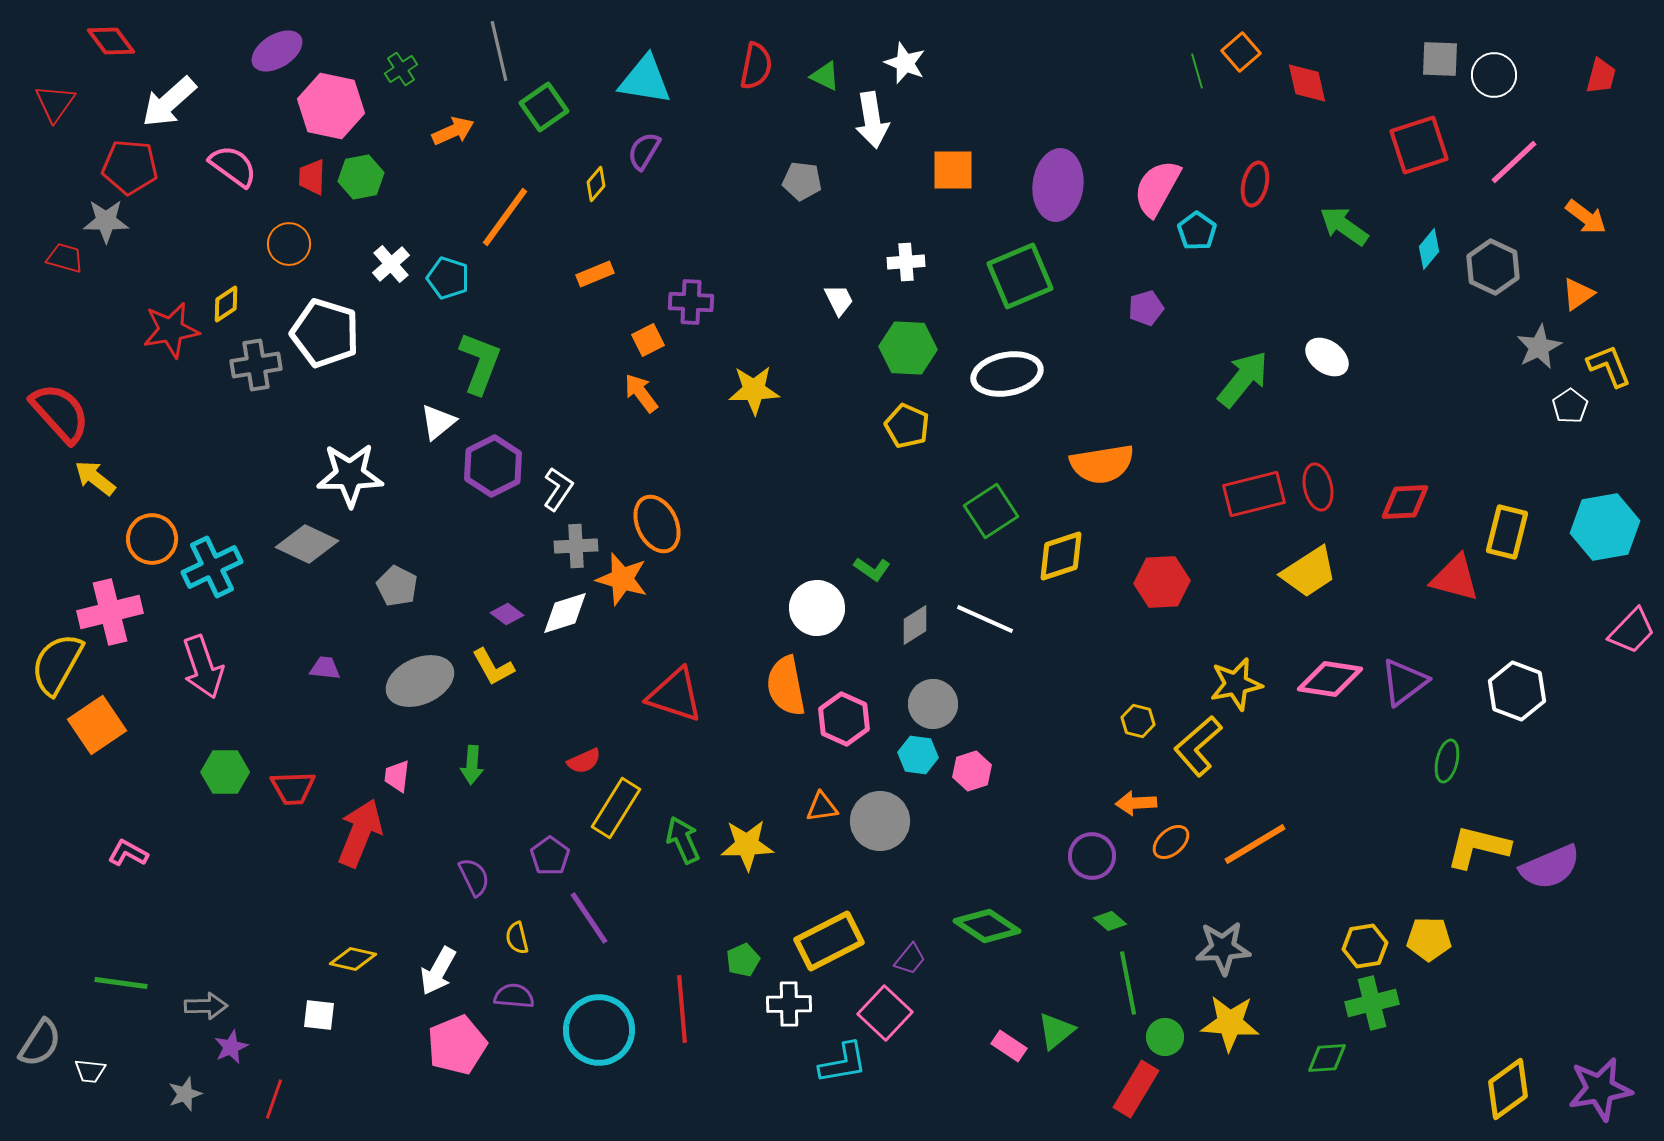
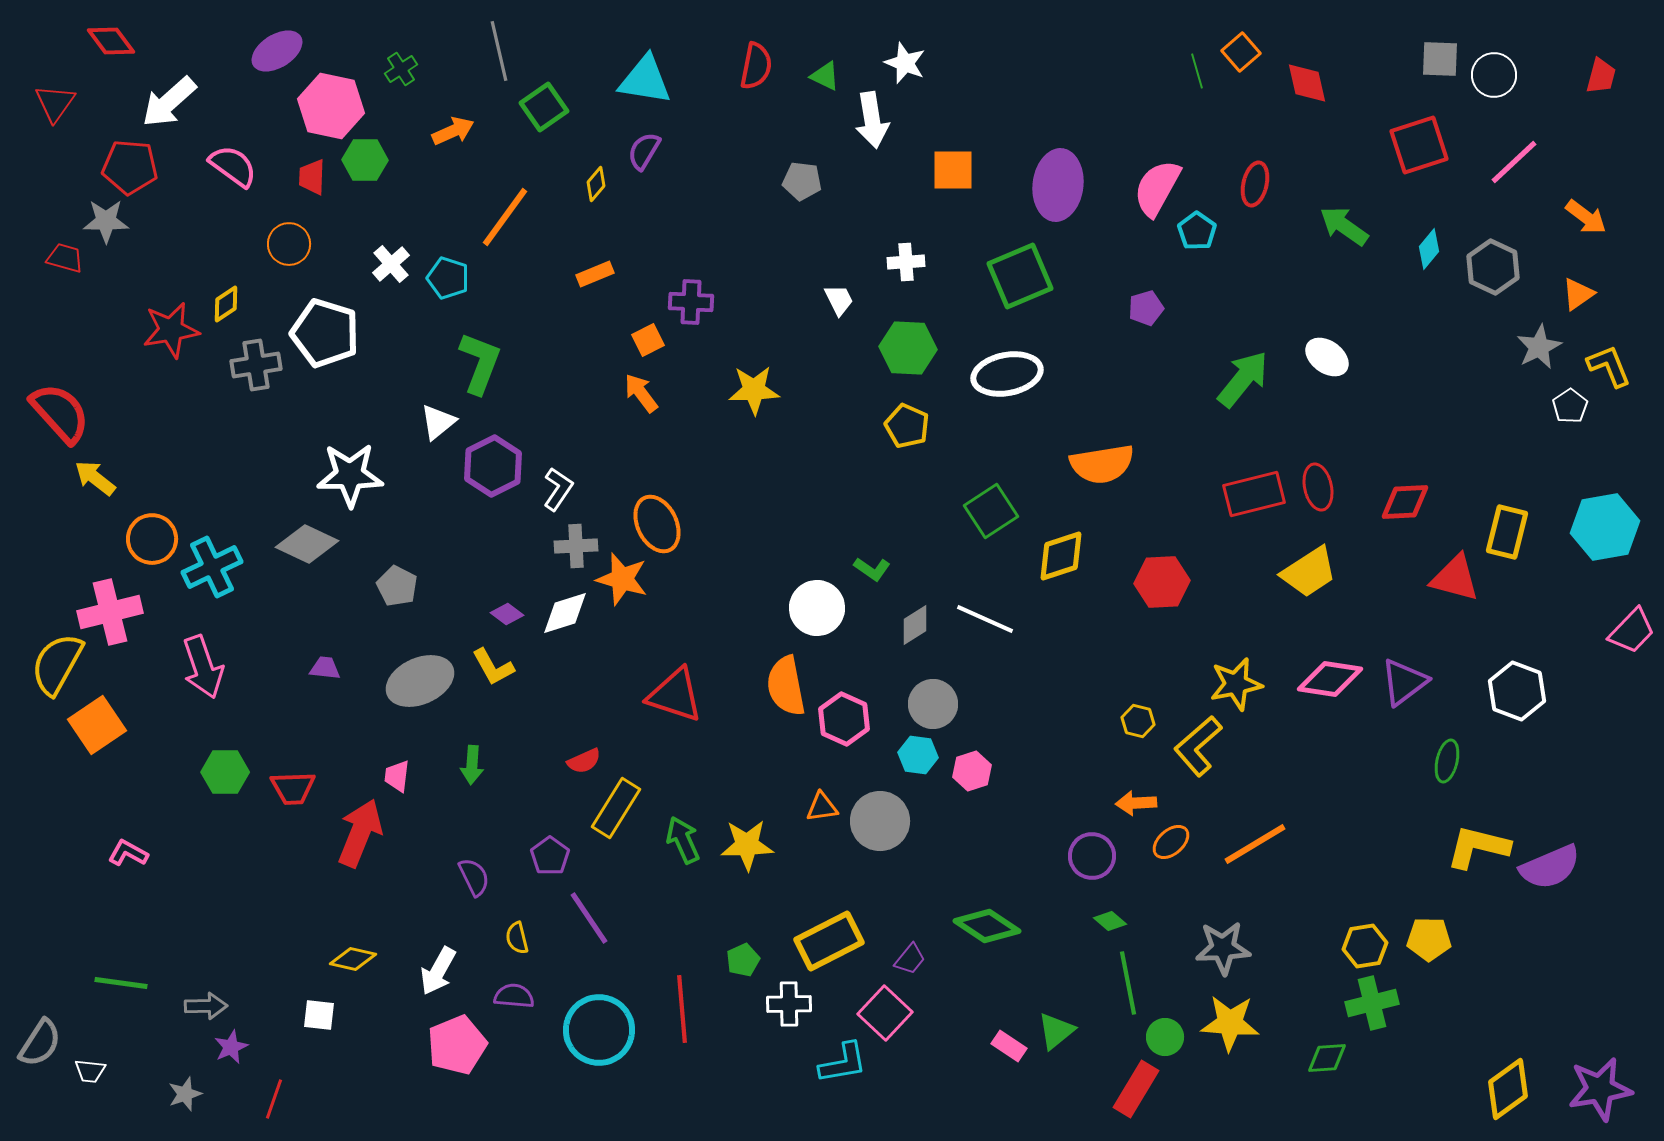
green hexagon at (361, 177): moved 4 px right, 17 px up; rotated 12 degrees clockwise
